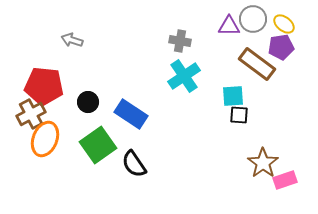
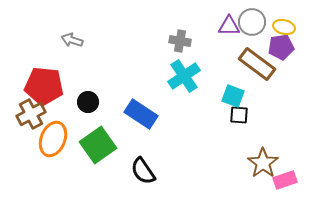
gray circle: moved 1 px left, 3 px down
yellow ellipse: moved 3 px down; rotated 25 degrees counterclockwise
cyan square: rotated 25 degrees clockwise
blue rectangle: moved 10 px right
orange ellipse: moved 8 px right
black semicircle: moved 9 px right, 7 px down
